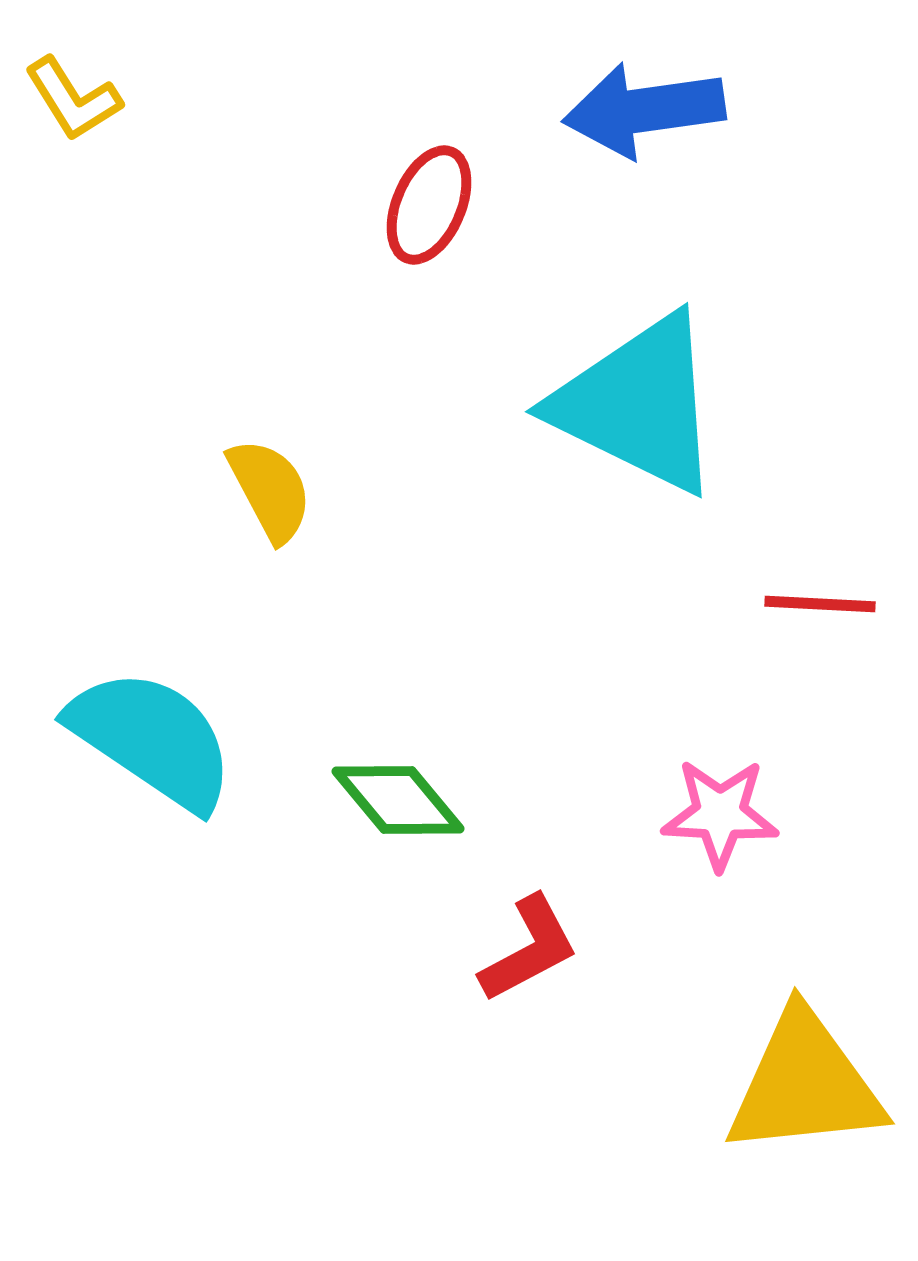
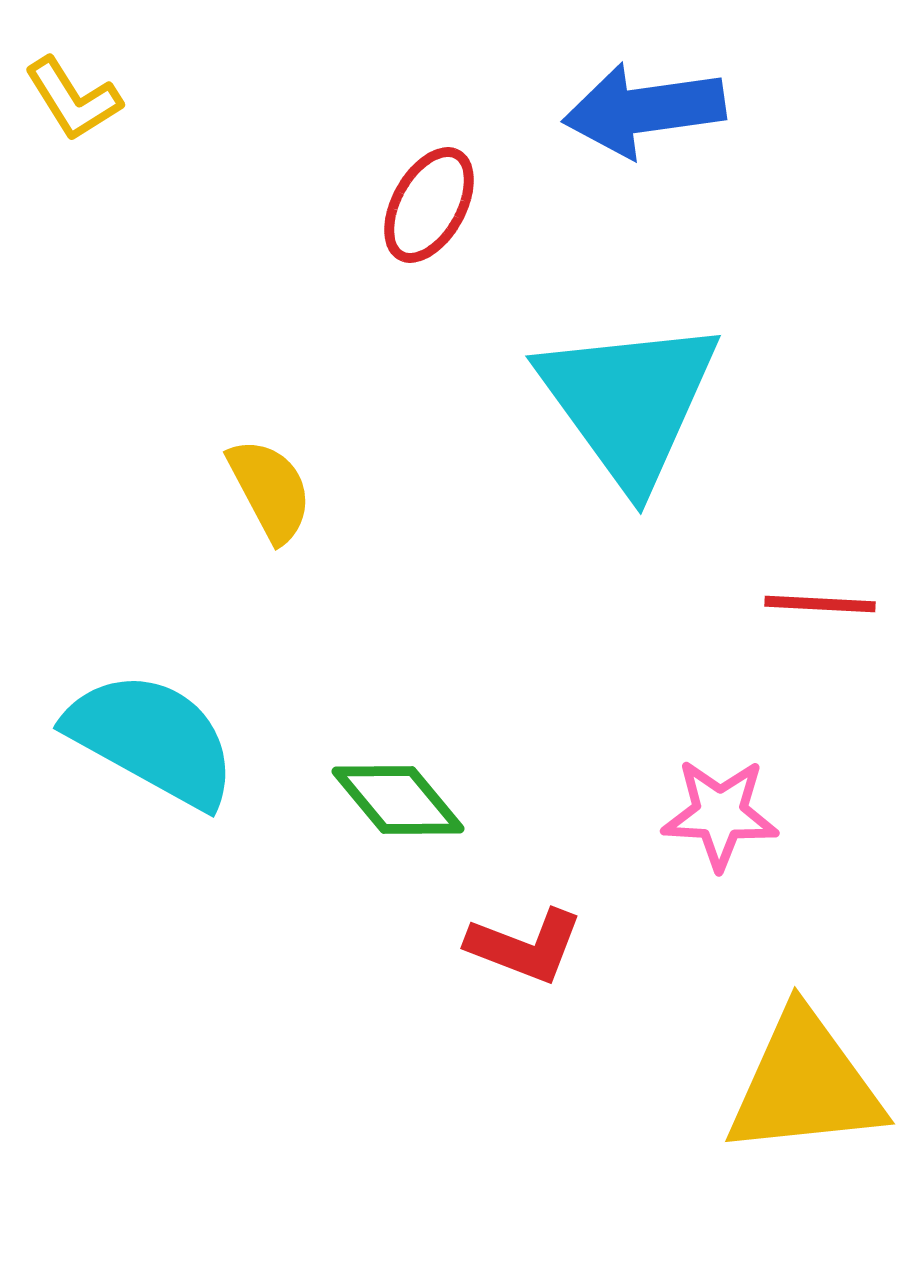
red ellipse: rotated 6 degrees clockwise
cyan triangle: moved 9 px left, 2 px up; rotated 28 degrees clockwise
cyan semicircle: rotated 5 degrees counterclockwise
red L-shape: moved 4 px left, 3 px up; rotated 49 degrees clockwise
